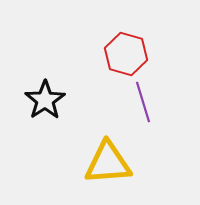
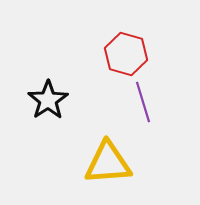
black star: moved 3 px right
